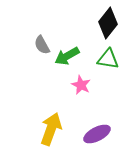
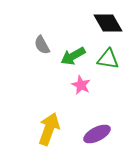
black diamond: rotated 68 degrees counterclockwise
green arrow: moved 6 px right
yellow arrow: moved 2 px left
